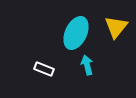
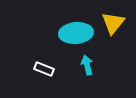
yellow triangle: moved 3 px left, 4 px up
cyan ellipse: rotated 60 degrees clockwise
